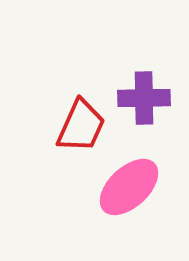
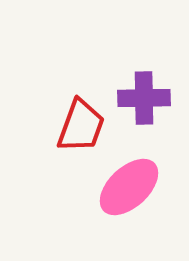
red trapezoid: rotated 4 degrees counterclockwise
